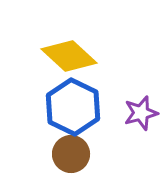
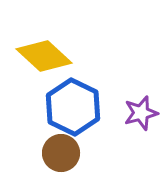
yellow diamond: moved 25 px left
brown circle: moved 10 px left, 1 px up
